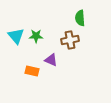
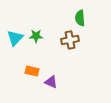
cyan triangle: moved 1 px left, 2 px down; rotated 24 degrees clockwise
purple triangle: moved 22 px down
